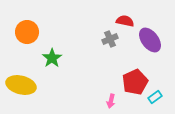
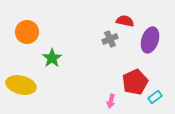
purple ellipse: rotated 55 degrees clockwise
